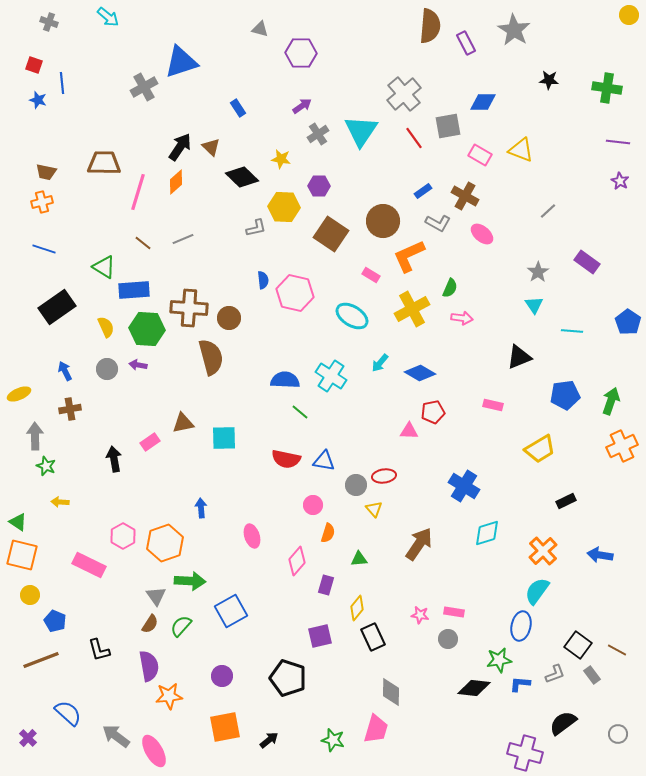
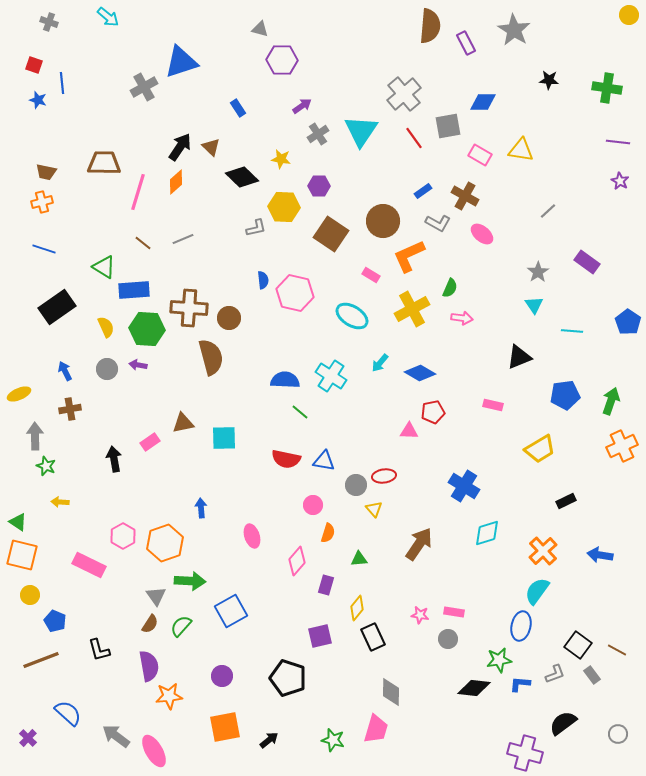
purple hexagon at (301, 53): moved 19 px left, 7 px down
yellow triangle at (521, 150): rotated 12 degrees counterclockwise
